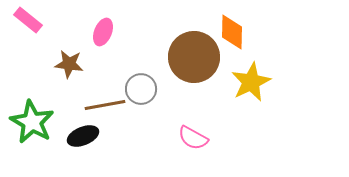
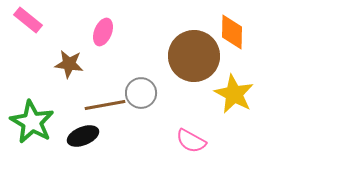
brown circle: moved 1 px up
yellow star: moved 17 px left, 12 px down; rotated 18 degrees counterclockwise
gray circle: moved 4 px down
pink semicircle: moved 2 px left, 3 px down
